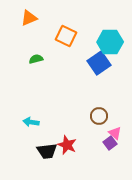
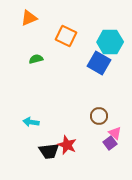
blue square: rotated 25 degrees counterclockwise
black trapezoid: moved 2 px right
